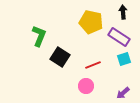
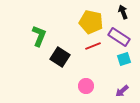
black arrow: rotated 16 degrees counterclockwise
red line: moved 19 px up
purple arrow: moved 1 px left, 2 px up
